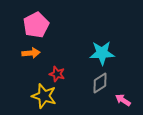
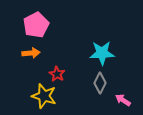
red star: rotated 14 degrees clockwise
gray diamond: rotated 30 degrees counterclockwise
